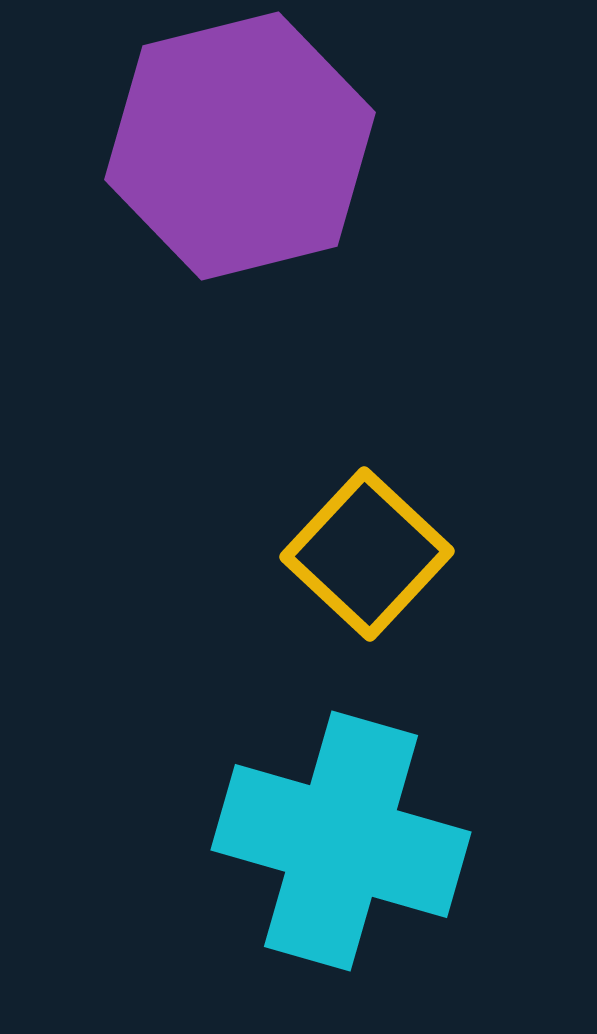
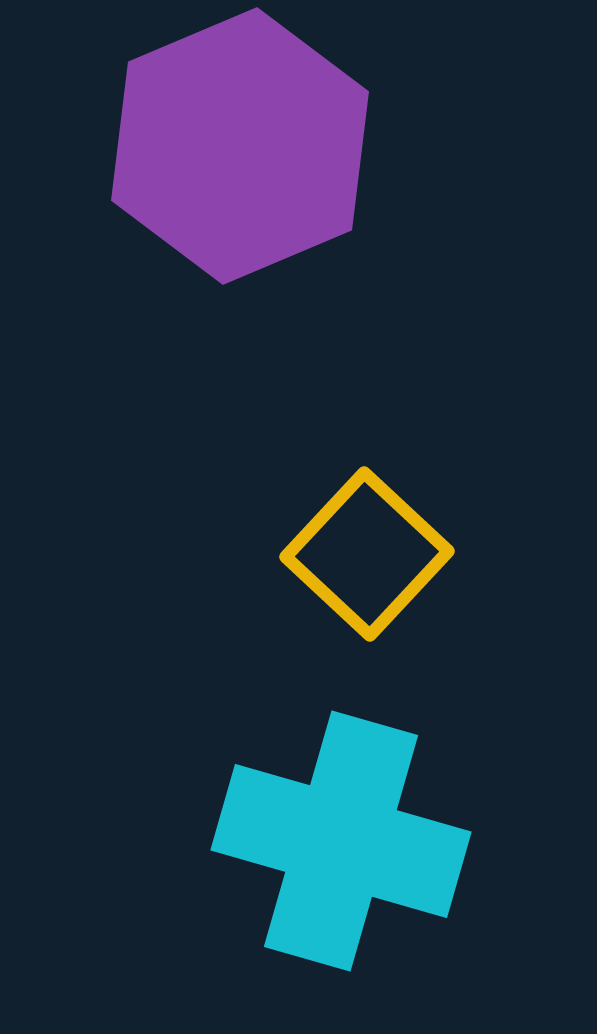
purple hexagon: rotated 9 degrees counterclockwise
